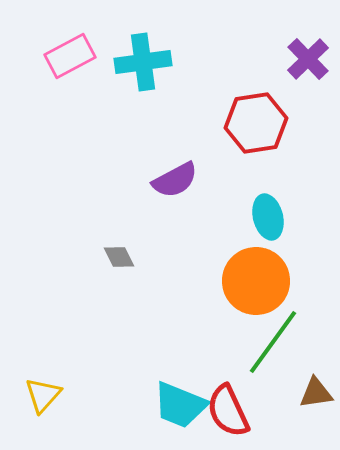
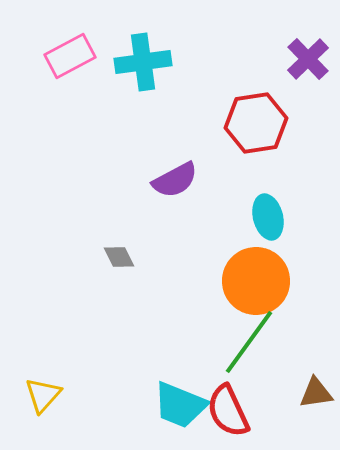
green line: moved 24 px left
